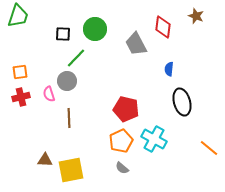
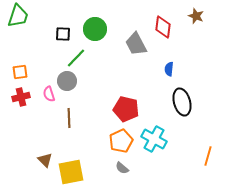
orange line: moved 1 px left, 8 px down; rotated 66 degrees clockwise
brown triangle: rotated 42 degrees clockwise
yellow square: moved 2 px down
